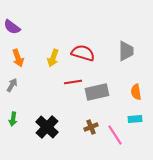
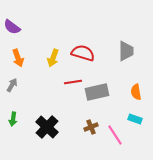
cyan rectangle: rotated 24 degrees clockwise
